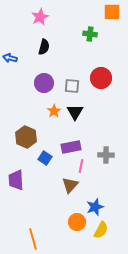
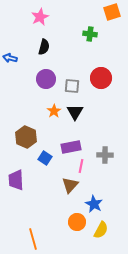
orange square: rotated 18 degrees counterclockwise
purple circle: moved 2 px right, 4 px up
gray cross: moved 1 px left
blue star: moved 1 px left, 3 px up; rotated 24 degrees counterclockwise
